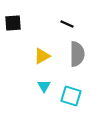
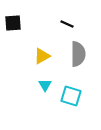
gray semicircle: moved 1 px right
cyan triangle: moved 1 px right, 1 px up
